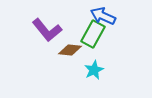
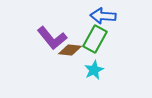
blue arrow: rotated 20 degrees counterclockwise
purple L-shape: moved 5 px right, 8 px down
green rectangle: moved 2 px right, 5 px down
